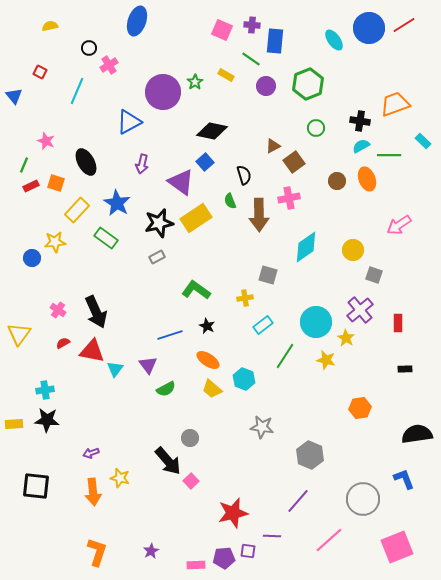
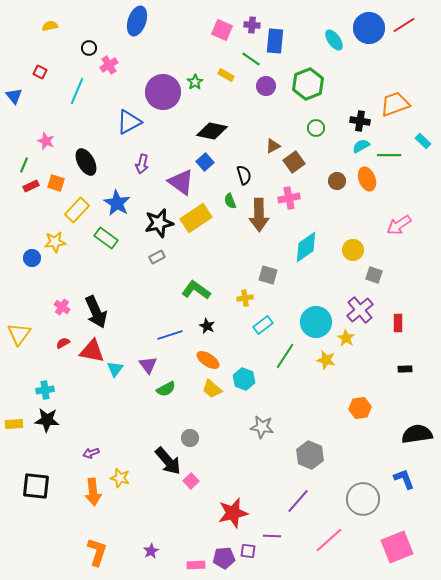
pink cross at (58, 310): moved 4 px right, 3 px up
